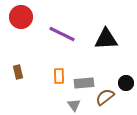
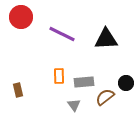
brown rectangle: moved 18 px down
gray rectangle: moved 1 px up
